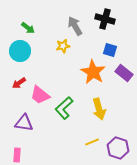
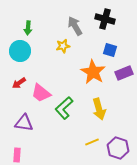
green arrow: rotated 56 degrees clockwise
purple rectangle: rotated 60 degrees counterclockwise
pink trapezoid: moved 1 px right, 2 px up
